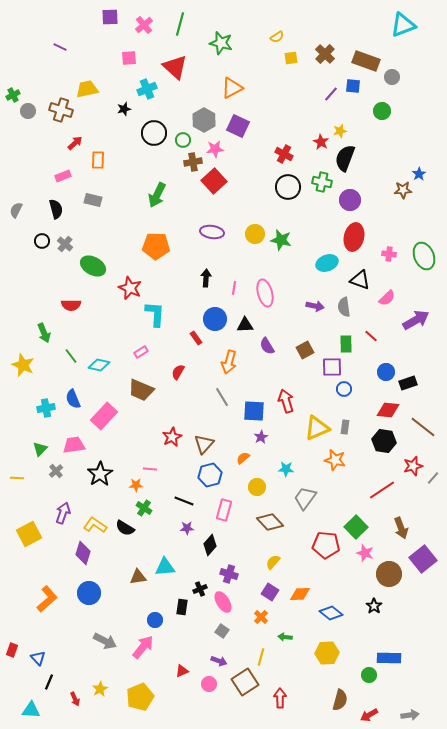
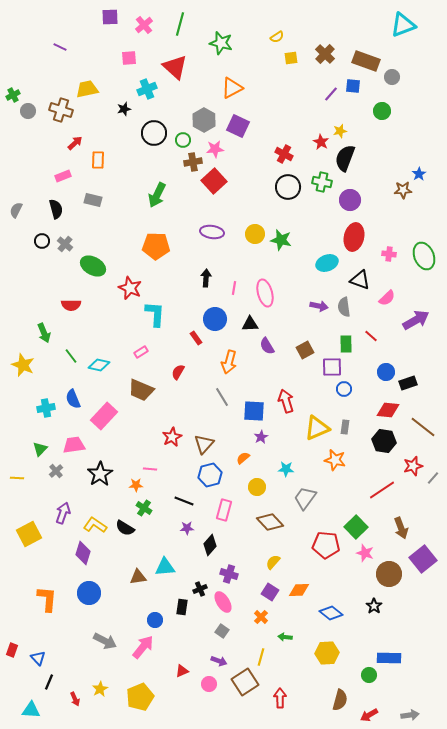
purple arrow at (315, 306): moved 4 px right
black triangle at (245, 325): moved 5 px right, 1 px up
orange diamond at (300, 594): moved 1 px left, 4 px up
orange L-shape at (47, 599): rotated 44 degrees counterclockwise
